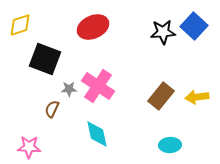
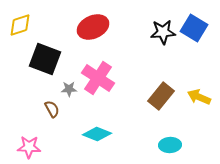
blue square: moved 2 px down; rotated 12 degrees counterclockwise
pink cross: moved 8 px up
yellow arrow: moved 2 px right; rotated 30 degrees clockwise
brown semicircle: rotated 126 degrees clockwise
cyan diamond: rotated 56 degrees counterclockwise
